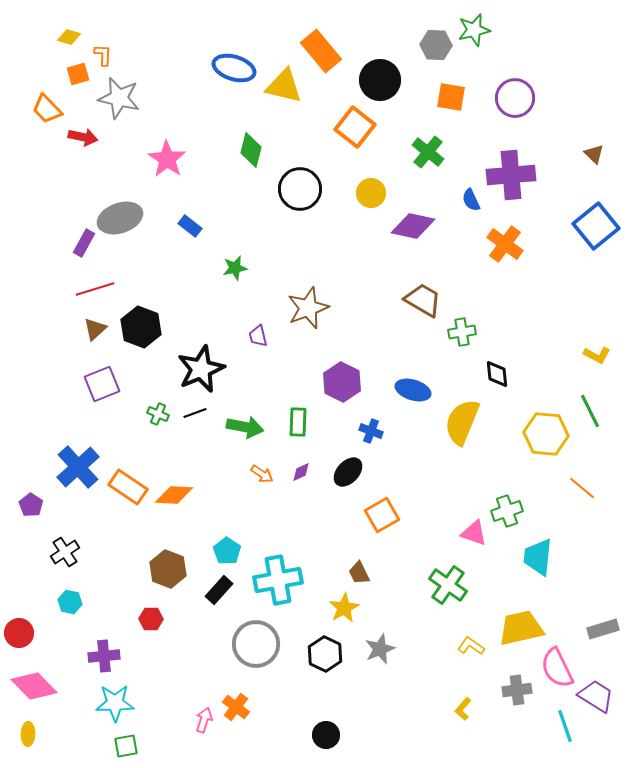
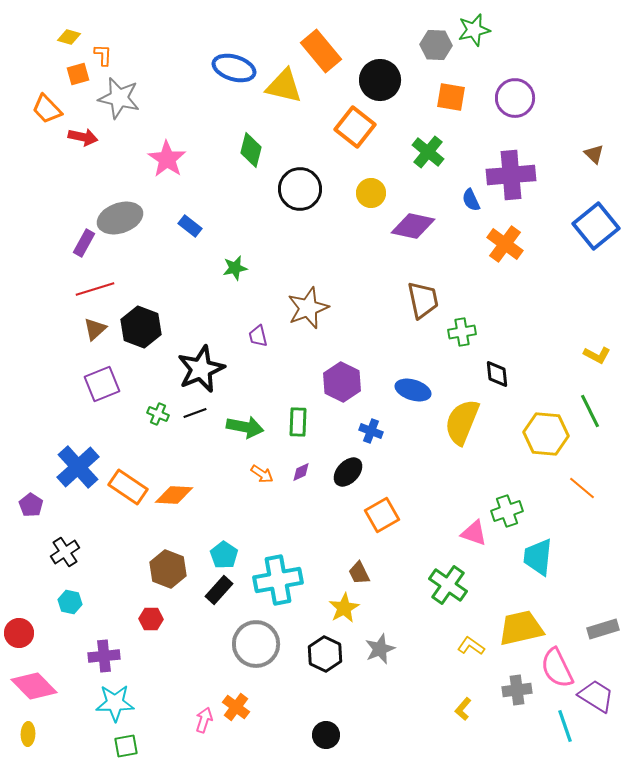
brown trapezoid at (423, 300): rotated 48 degrees clockwise
cyan pentagon at (227, 551): moved 3 px left, 4 px down
